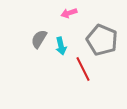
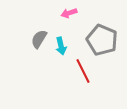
red line: moved 2 px down
